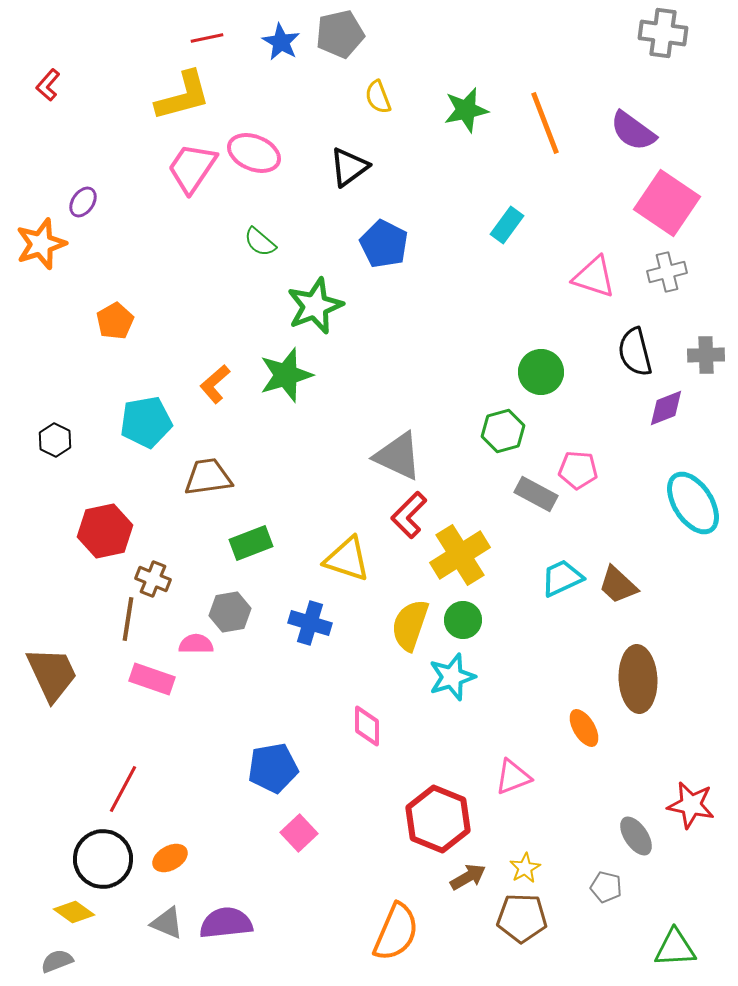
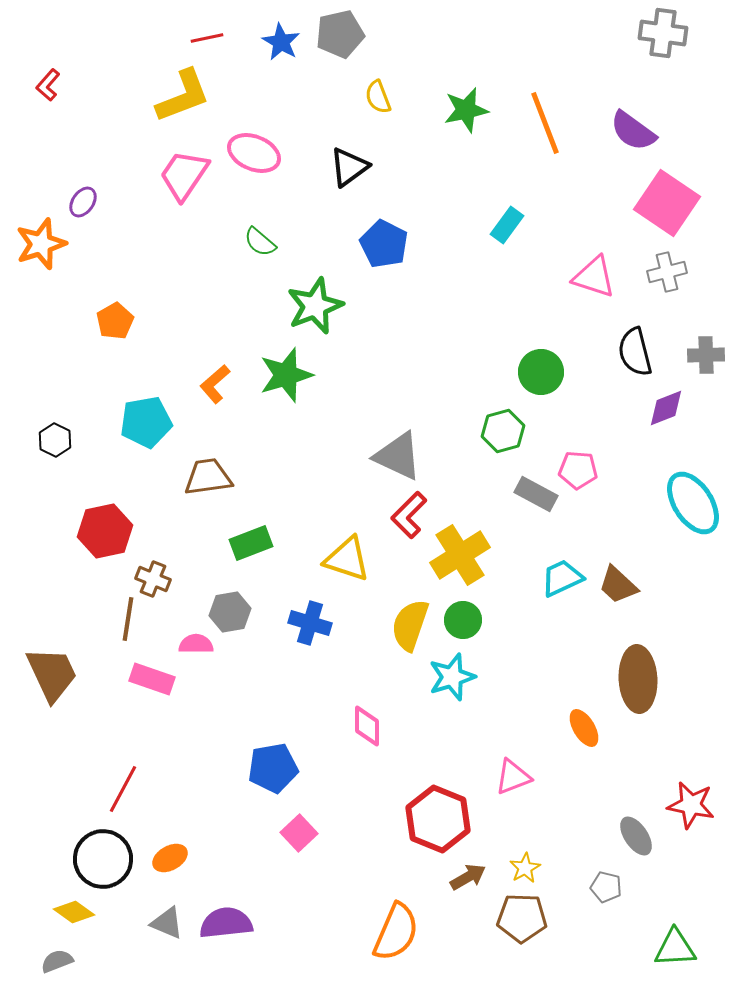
yellow L-shape at (183, 96): rotated 6 degrees counterclockwise
pink trapezoid at (192, 168): moved 8 px left, 7 px down
